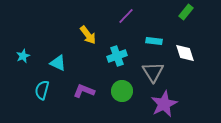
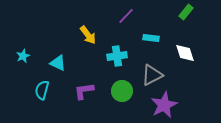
cyan rectangle: moved 3 px left, 3 px up
cyan cross: rotated 12 degrees clockwise
gray triangle: moved 1 px left, 3 px down; rotated 35 degrees clockwise
purple L-shape: rotated 30 degrees counterclockwise
purple star: moved 1 px down
